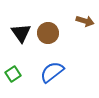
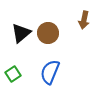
brown arrow: moved 1 px left, 1 px up; rotated 84 degrees clockwise
black triangle: rotated 25 degrees clockwise
blue semicircle: moved 2 px left; rotated 30 degrees counterclockwise
